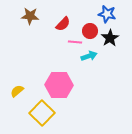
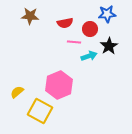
blue star: rotated 18 degrees counterclockwise
red semicircle: moved 2 px right, 1 px up; rotated 35 degrees clockwise
red circle: moved 2 px up
black star: moved 1 px left, 8 px down
pink line: moved 1 px left
pink hexagon: rotated 24 degrees counterclockwise
yellow semicircle: moved 1 px down
yellow square: moved 2 px left, 2 px up; rotated 15 degrees counterclockwise
